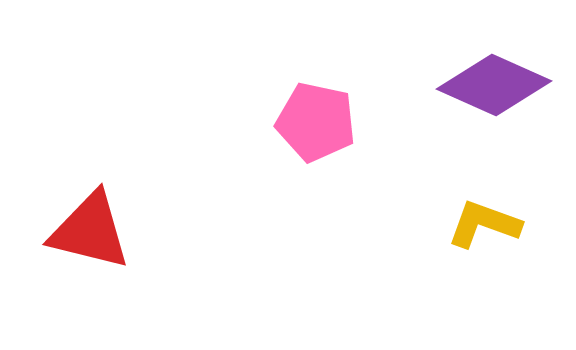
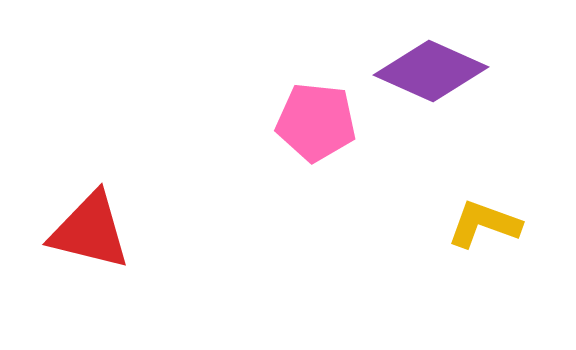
purple diamond: moved 63 px left, 14 px up
pink pentagon: rotated 6 degrees counterclockwise
